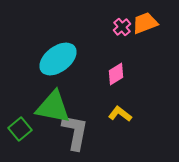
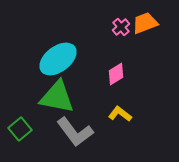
pink cross: moved 1 px left
green triangle: moved 4 px right, 10 px up
gray L-shape: rotated 132 degrees clockwise
